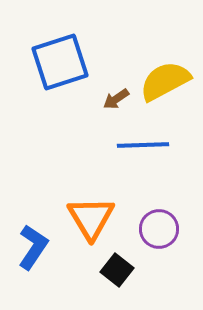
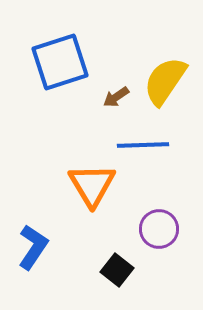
yellow semicircle: rotated 28 degrees counterclockwise
brown arrow: moved 2 px up
orange triangle: moved 1 px right, 33 px up
